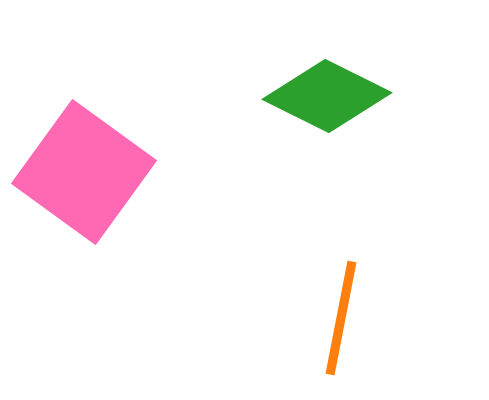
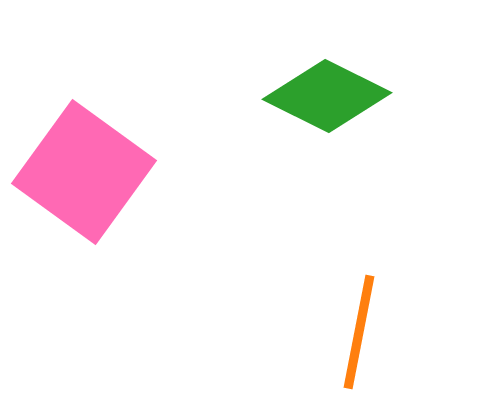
orange line: moved 18 px right, 14 px down
